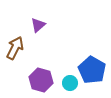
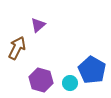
brown arrow: moved 2 px right
